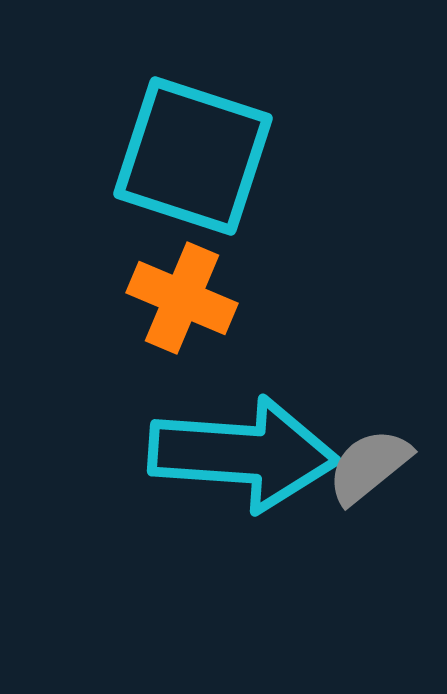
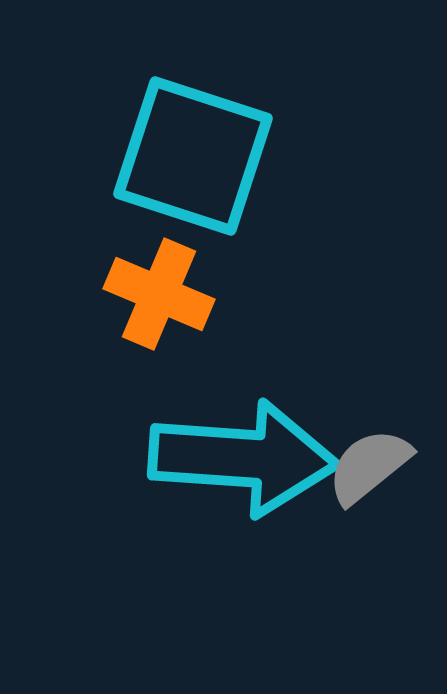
orange cross: moved 23 px left, 4 px up
cyan arrow: moved 4 px down
